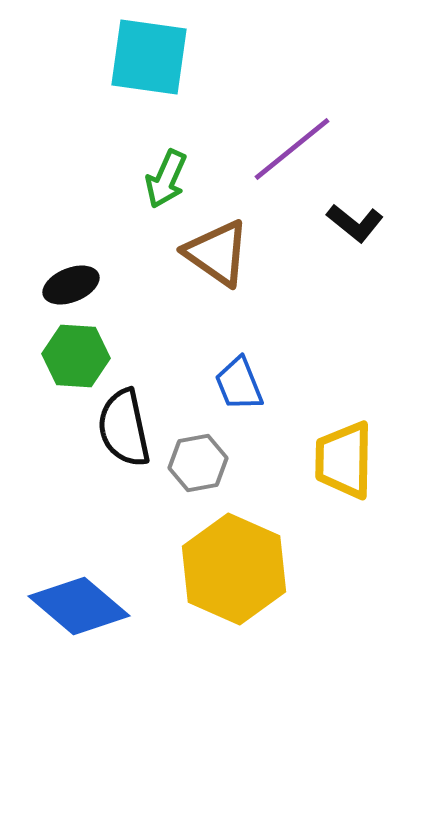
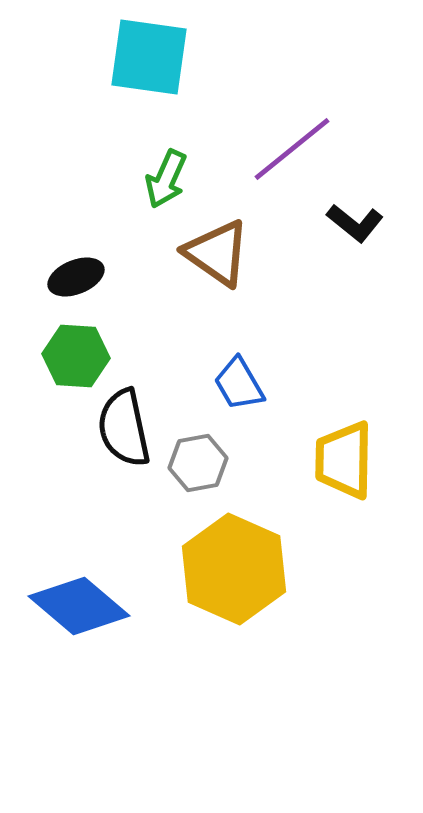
black ellipse: moved 5 px right, 8 px up
blue trapezoid: rotated 8 degrees counterclockwise
